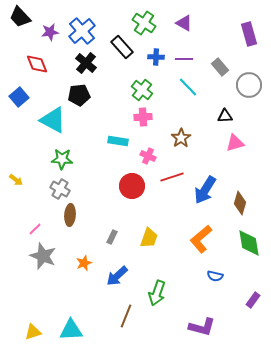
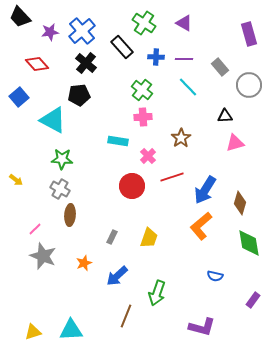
red diamond at (37, 64): rotated 20 degrees counterclockwise
pink cross at (148, 156): rotated 21 degrees clockwise
orange L-shape at (201, 239): moved 13 px up
